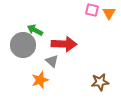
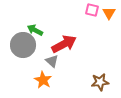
red arrow: rotated 30 degrees counterclockwise
orange star: moved 3 px right; rotated 24 degrees counterclockwise
